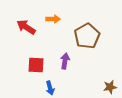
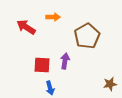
orange arrow: moved 2 px up
red square: moved 6 px right
brown star: moved 3 px up
